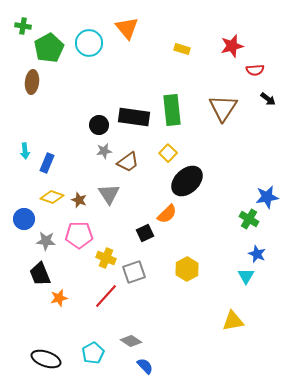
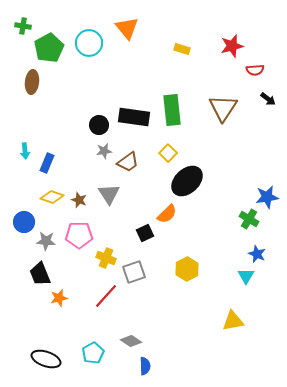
blue circle at (24, 219): moved 3 px down
blue semicircle at (145, 366): rotated 42 degrees clockwise
